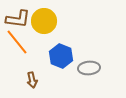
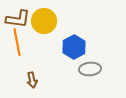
orange line: rotated 28 degrees clockwise
blue hexagon: moved 13 px right, 9 px up; rotated 10 degrees clockwise
gray ellipse: moved 1 px right, 1 px down
